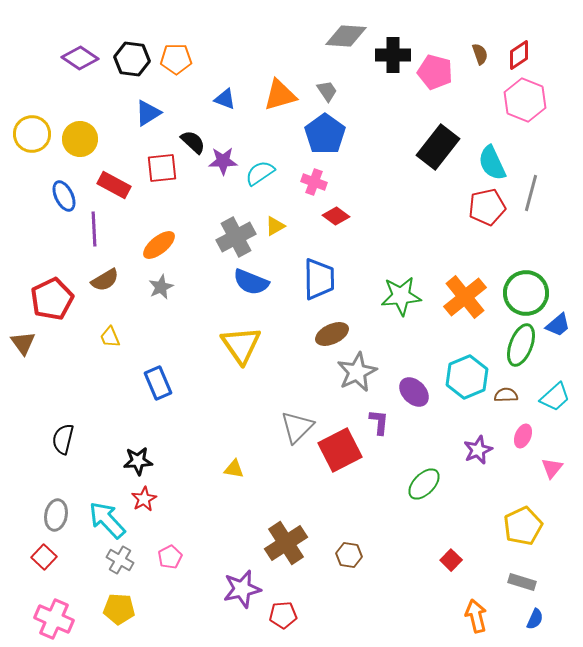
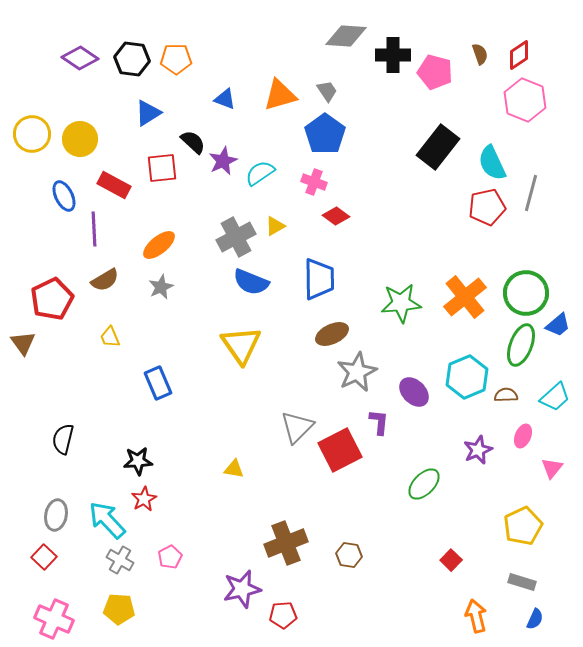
purple star at (223, 161): rotated 24 degrees counterclockwise
green star at (401, 296): moved 7 px down
brown cross at (286, 543): rotated 12 degrees clockwise
